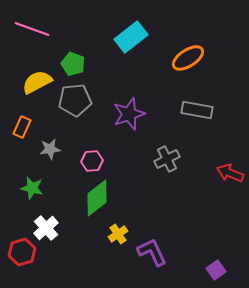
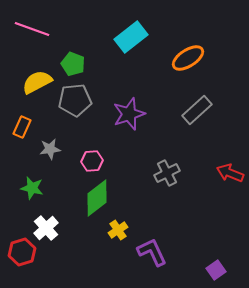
gray rectangle: rotated 52 degrees counterclockwise
gray cross: moved 14 px down
yellow cross: moved 4 px up
